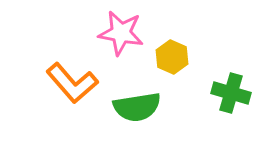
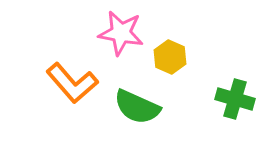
yellow hexagon: moved 2 px left
green cross: moved 4 px right, 6 px down
green semicircle: rotated 33 degrees clockwise
